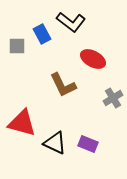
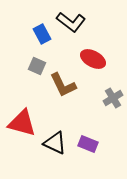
gray square: moved 20 px right, 20 px down; rotated 24 degrees clockwise
